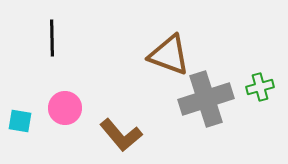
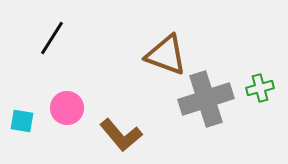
black line: rotated 33 degrees clockwise
brown triangle: moved 3 px left
green cross: moved 1 px down
pink circle: moved 2 px right
cyan square: moved 2 px right
